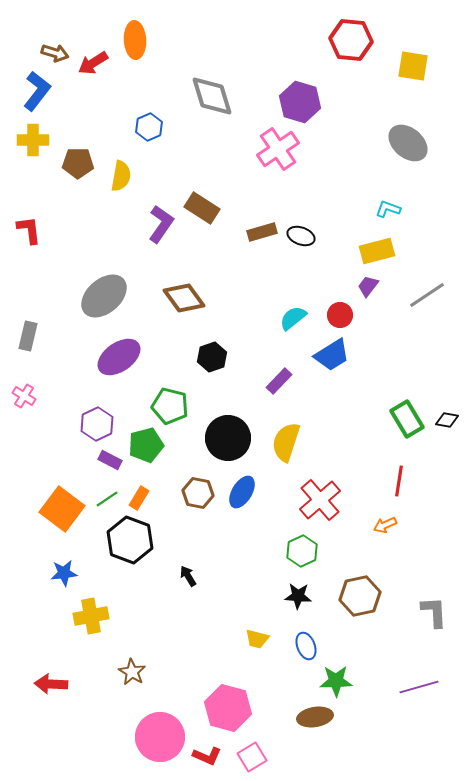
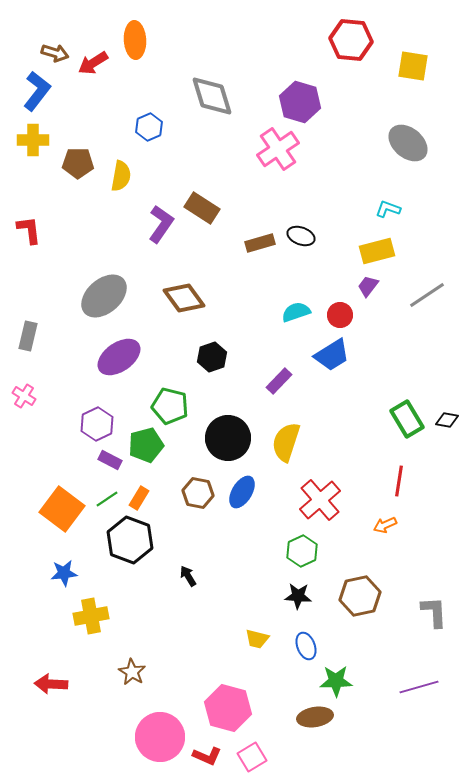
brown rectangle at (262, 232): moved 2 px left, 11 px down
cyan semicircle at (293, 318): moved 3 px right, 6 px up; rotated 20 degrees clockwise
